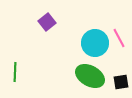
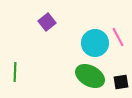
pink line: moved 1 px left, 1 px up
